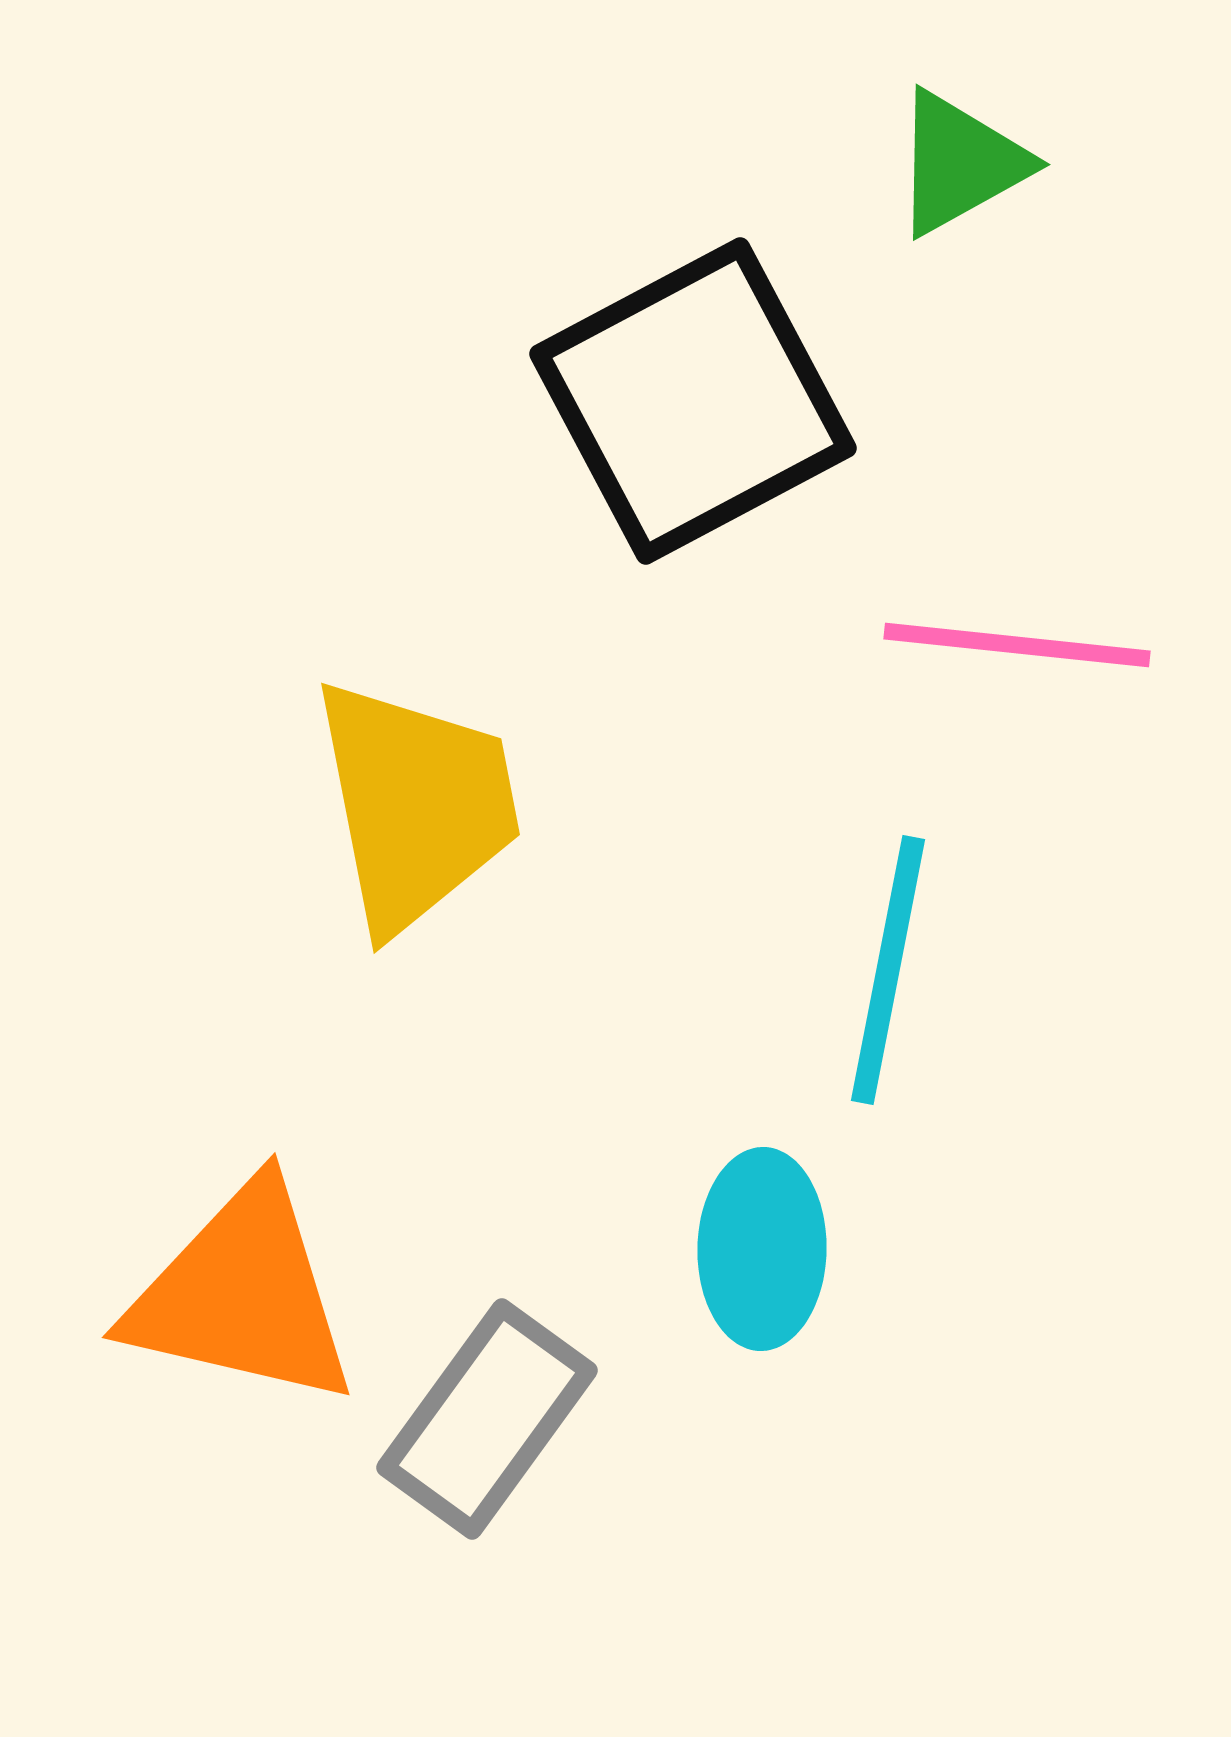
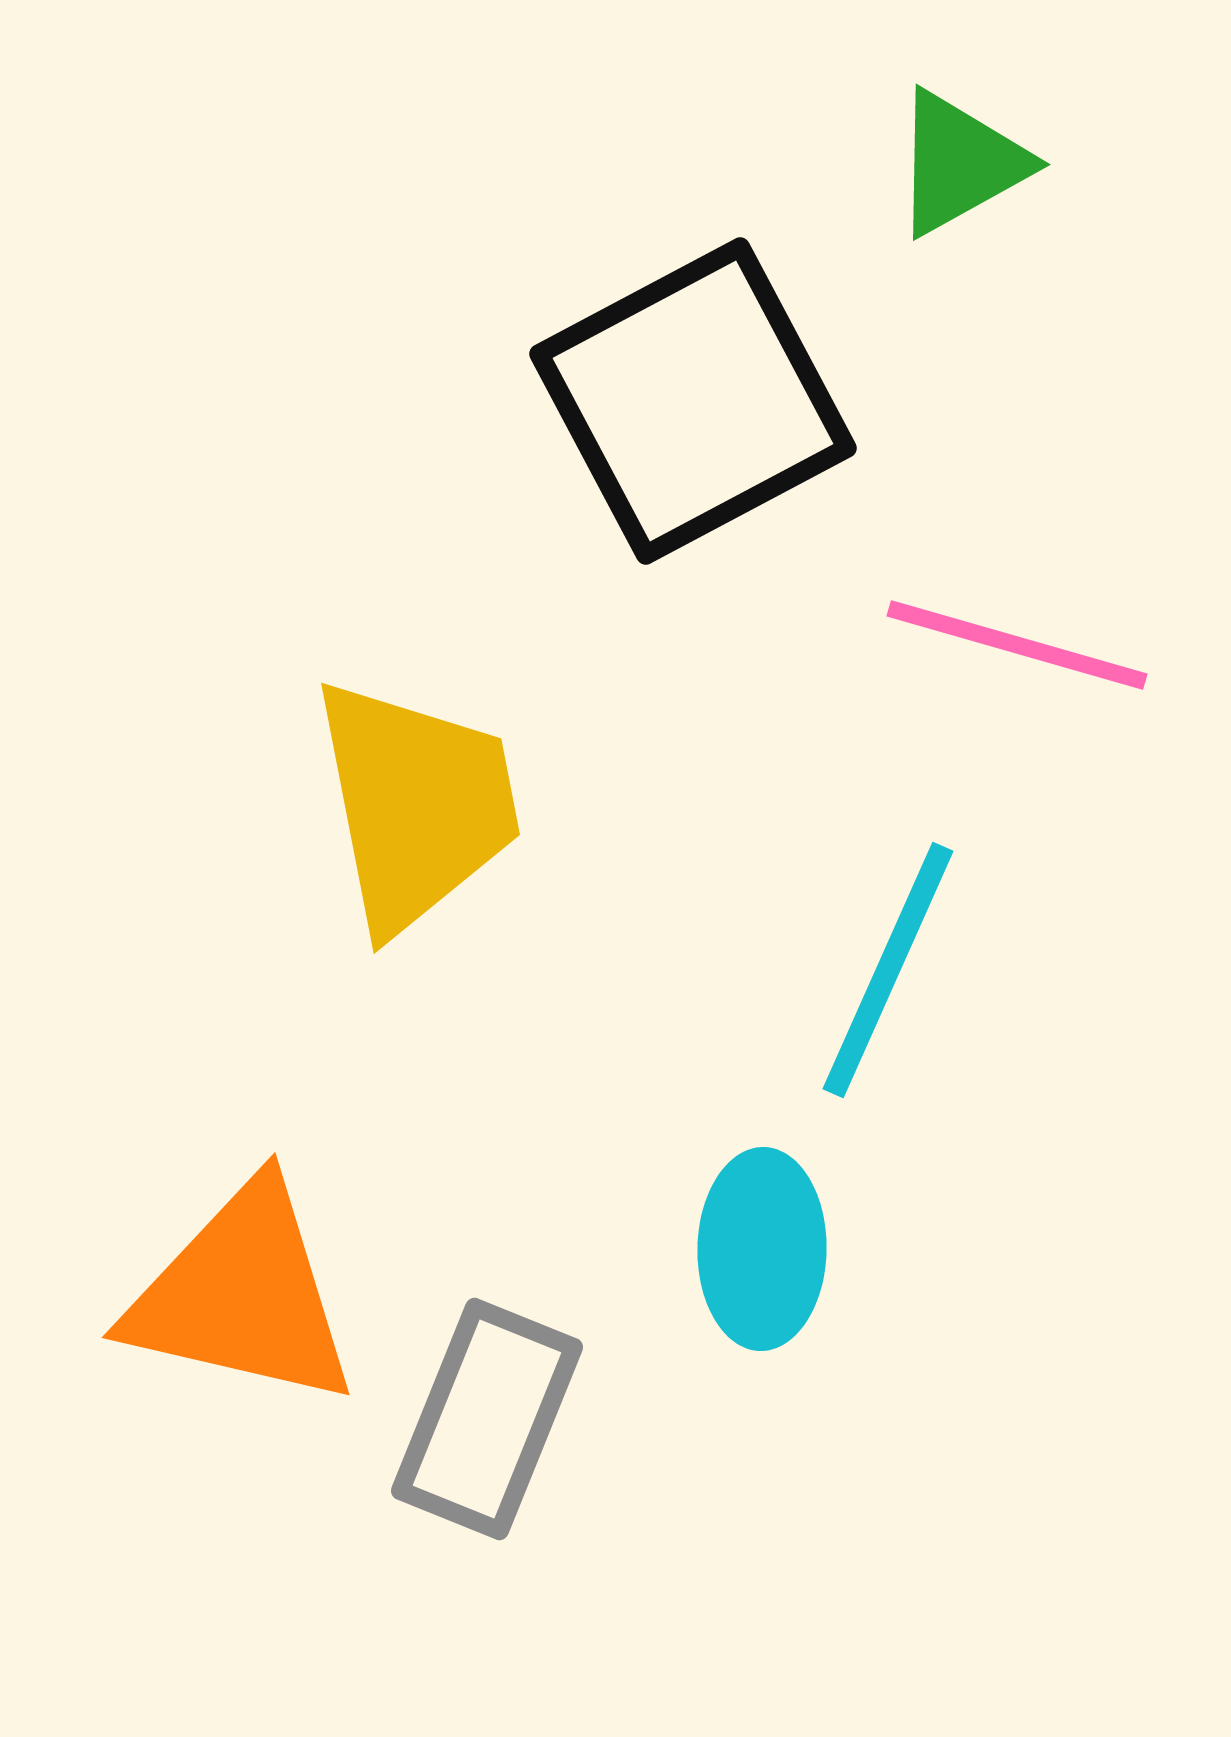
pink line: rotated 10 degrees clockwise
cyan line: rotated 13 degrees clockwise
gray rectangle: rotated 14 degrees counterclockwise
